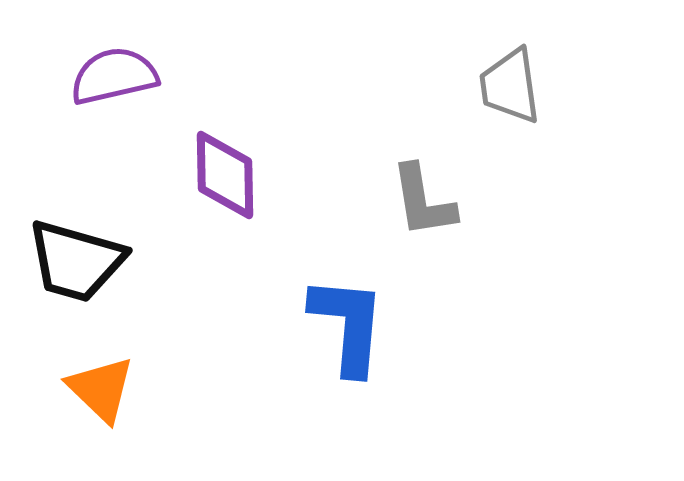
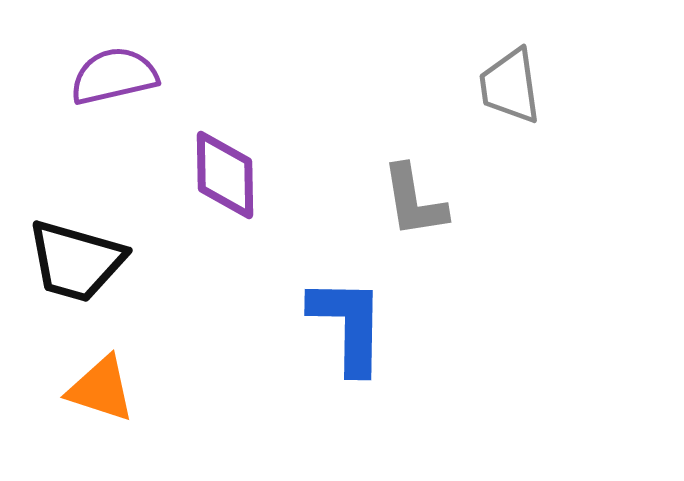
gray L-shape: moved 9 px left
blue L-shape: rotated 4 degrees counterclockwise
orange triangle: rotated 26 degrees counterclockwise
